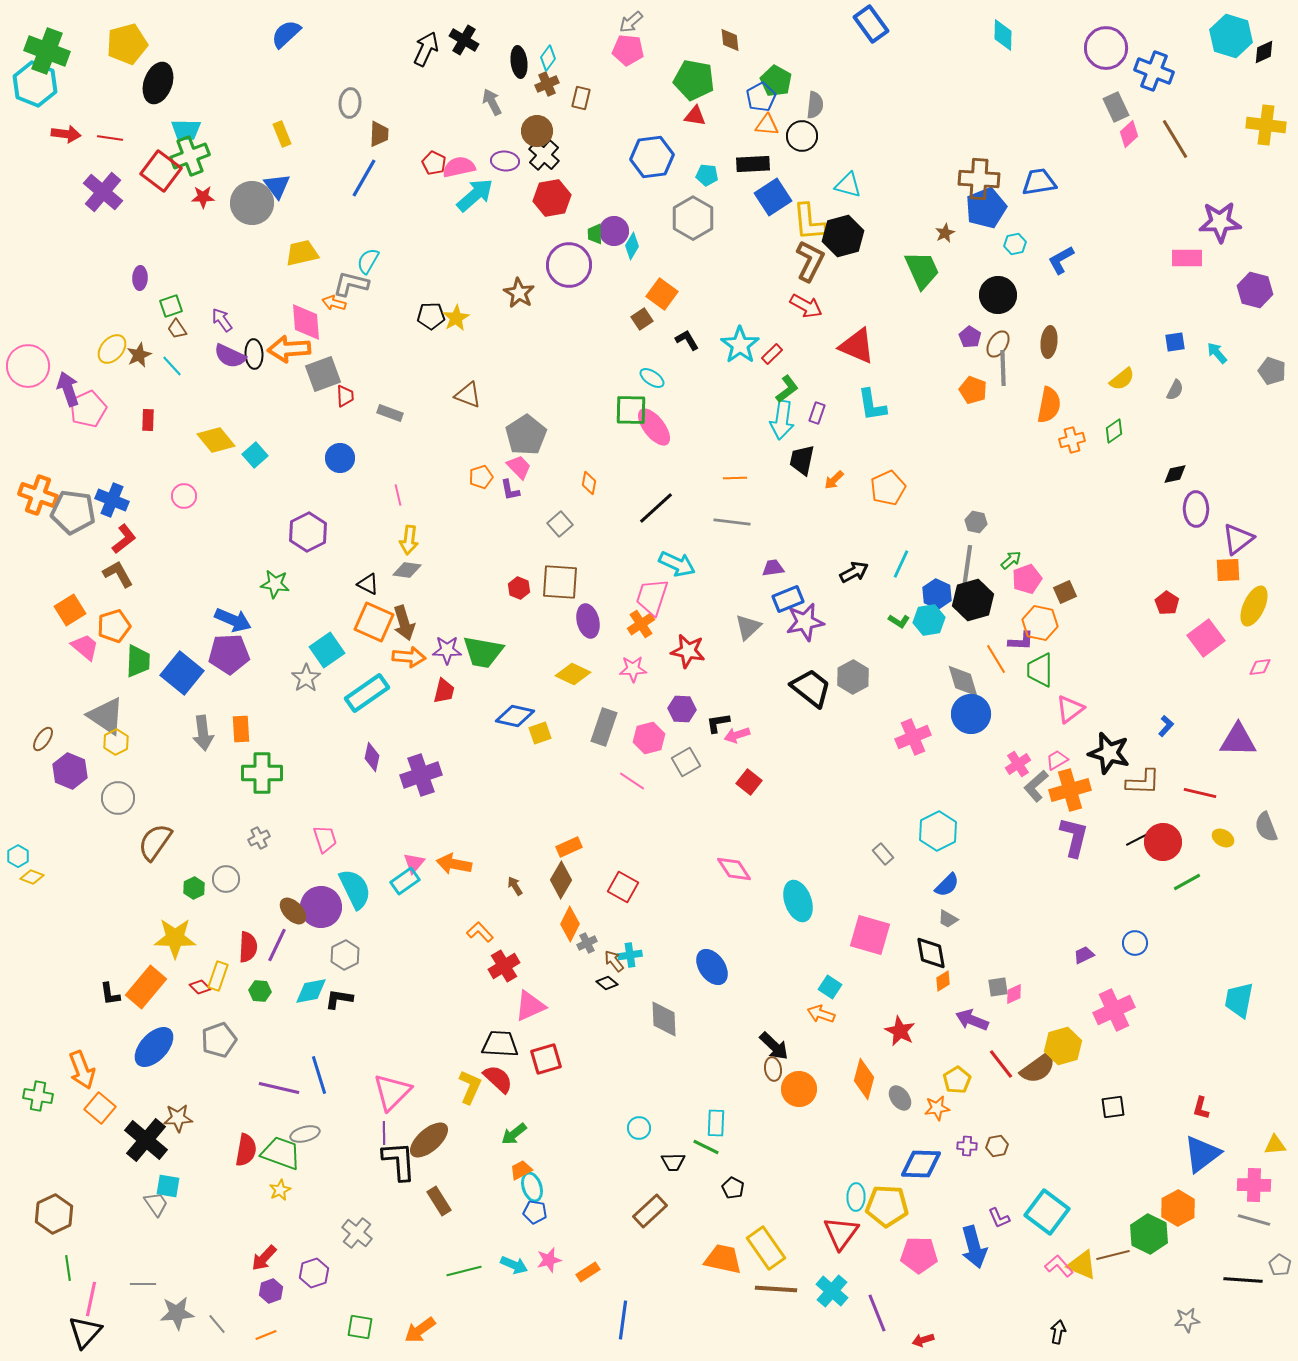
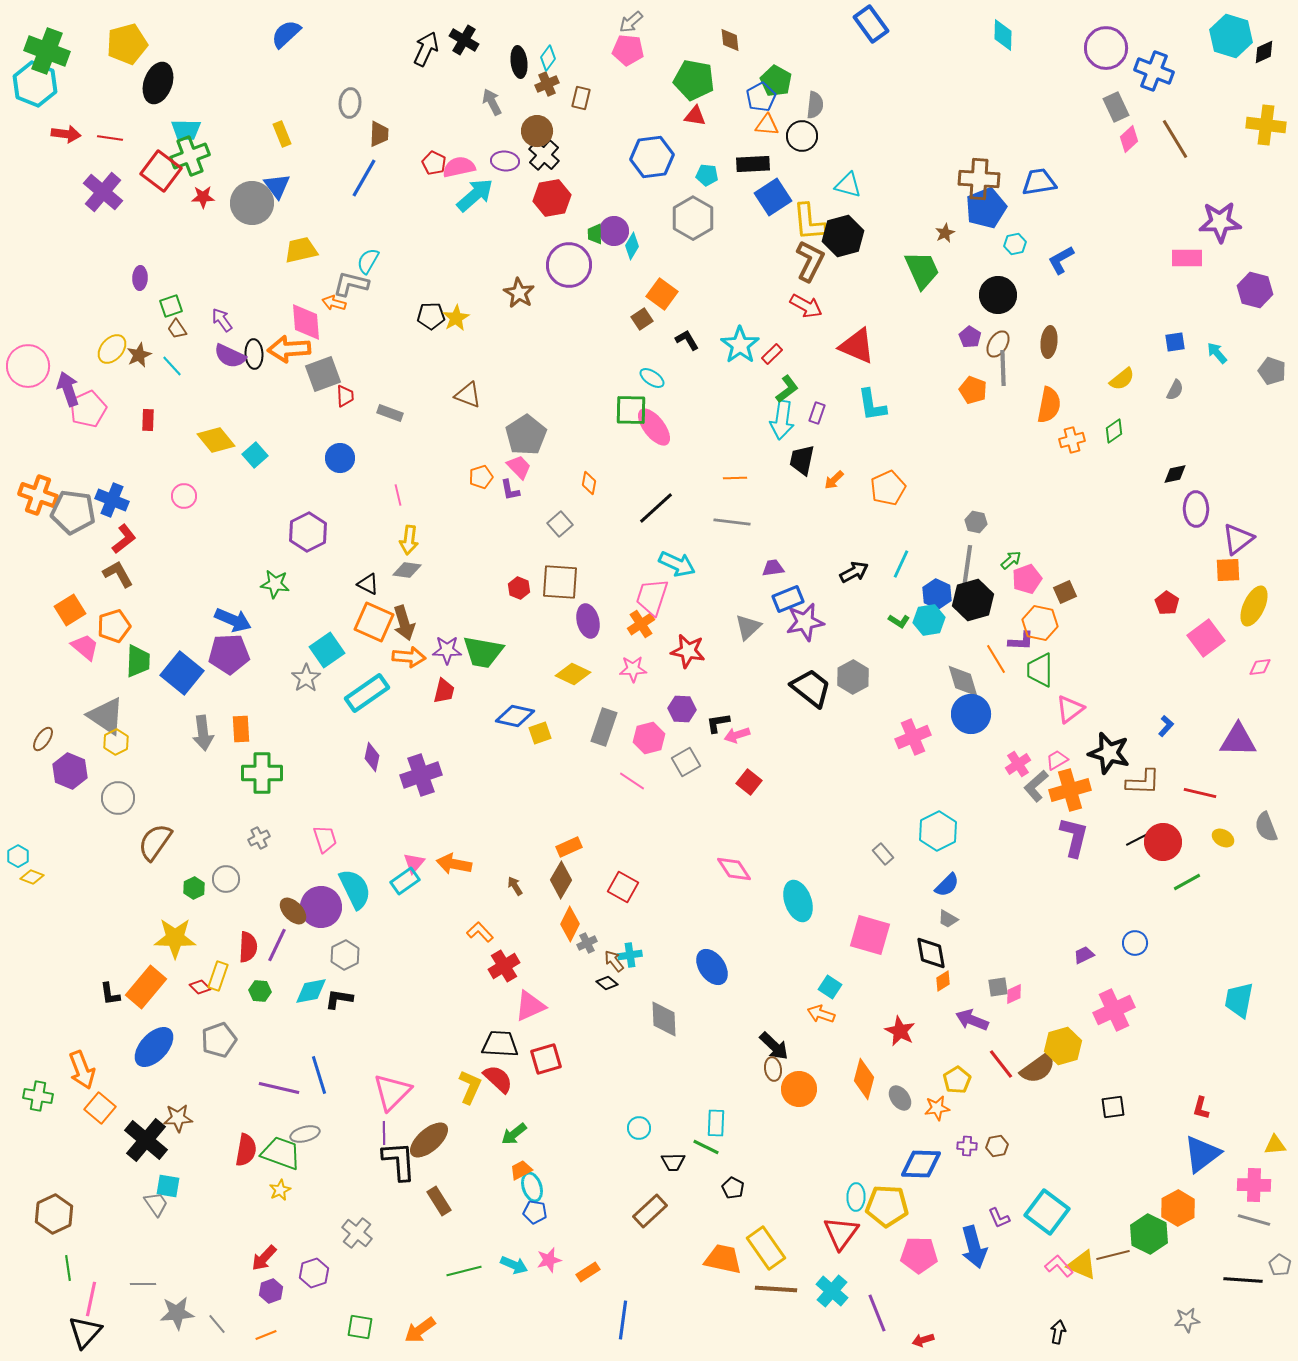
pink diamond at (1129, 134): moved 5 px down
yellow trapezoid at (302, 253): moved 1 px left, 3 px up
